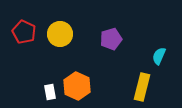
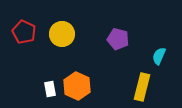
yellow circle: moved 2 px right
purple pentagon: moved 7 px right; rotated 30 degrees clockwise
white rectangle: moved 3 px up
